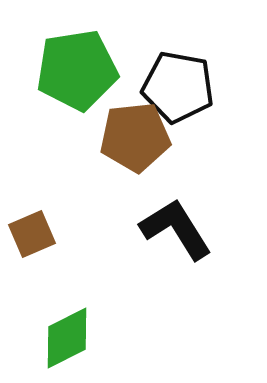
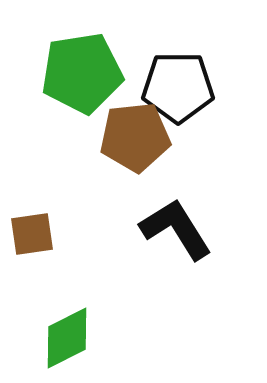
green pentagon: moved 5 px right, 3 px down
black pentagon: rotated 10 degrees counterclockwise
brown square: rotated 15 degrees clockwise
